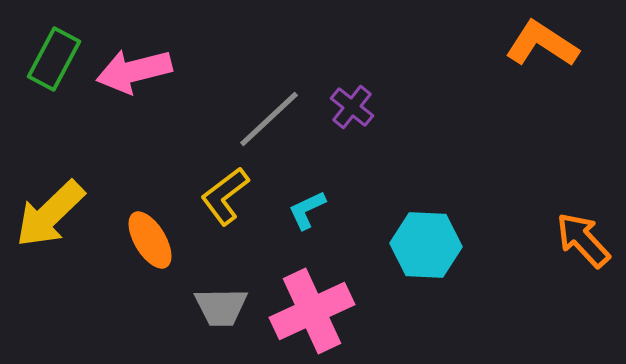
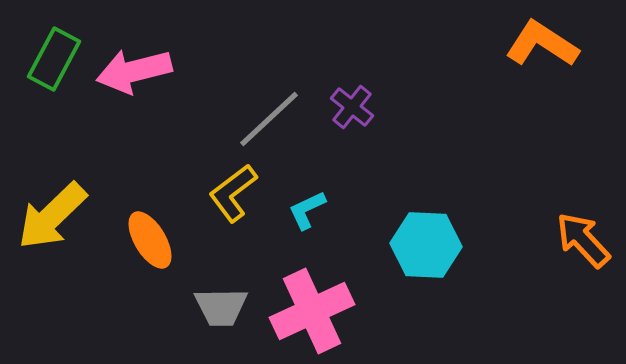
yellow L-shape: moved 8 px right, 3 px up
yellow arrow: moved 2 px right, 2 px down
